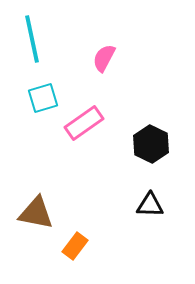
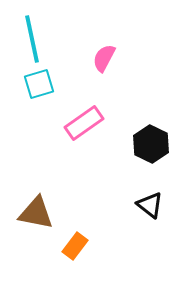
cyan square: moved 4 px left, 14 px up
black triangle: rotated 36 degrees clockwise
